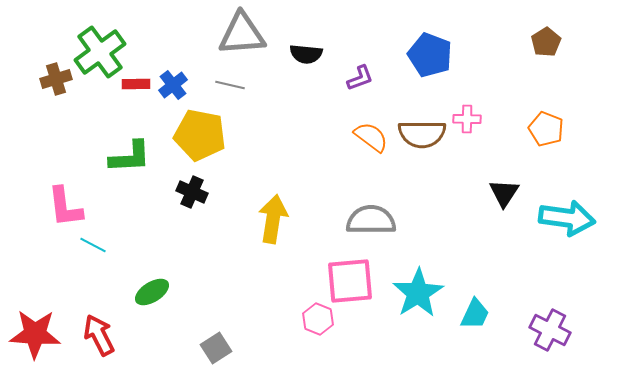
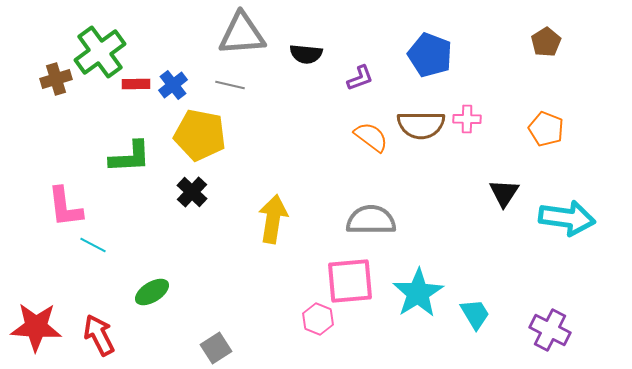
brown semicircle: moved 1 px left, 9 px up
black cross: rotated 20 degrees clockwise
cyan trapezoid: rotated 56 degrees counterclockwise
red star: moved 1 px right, 7 px up
